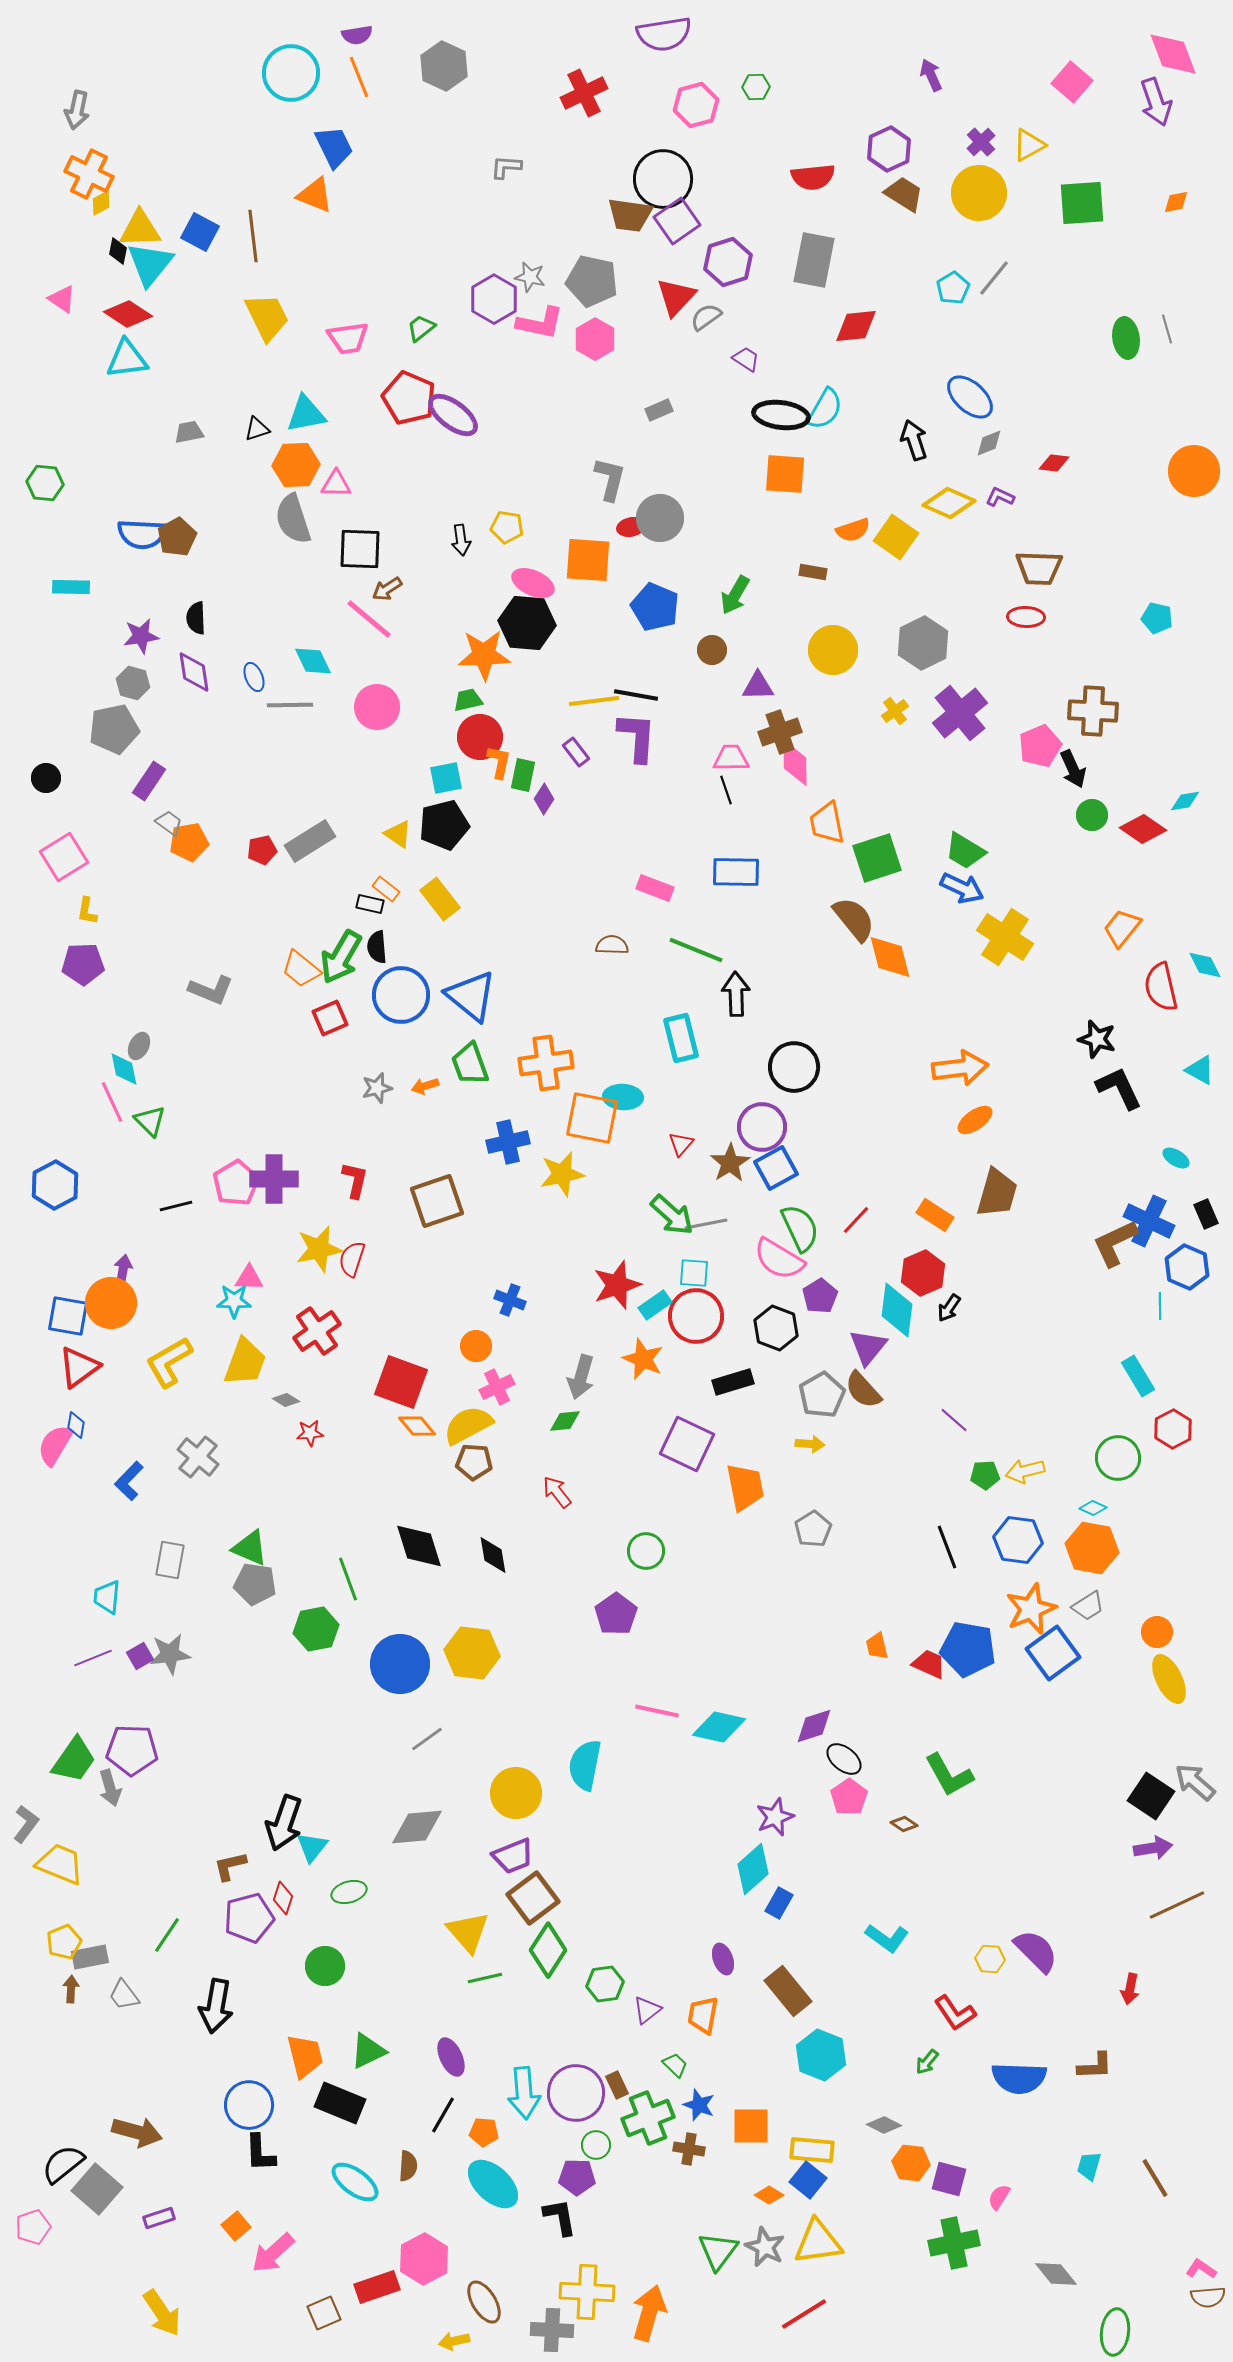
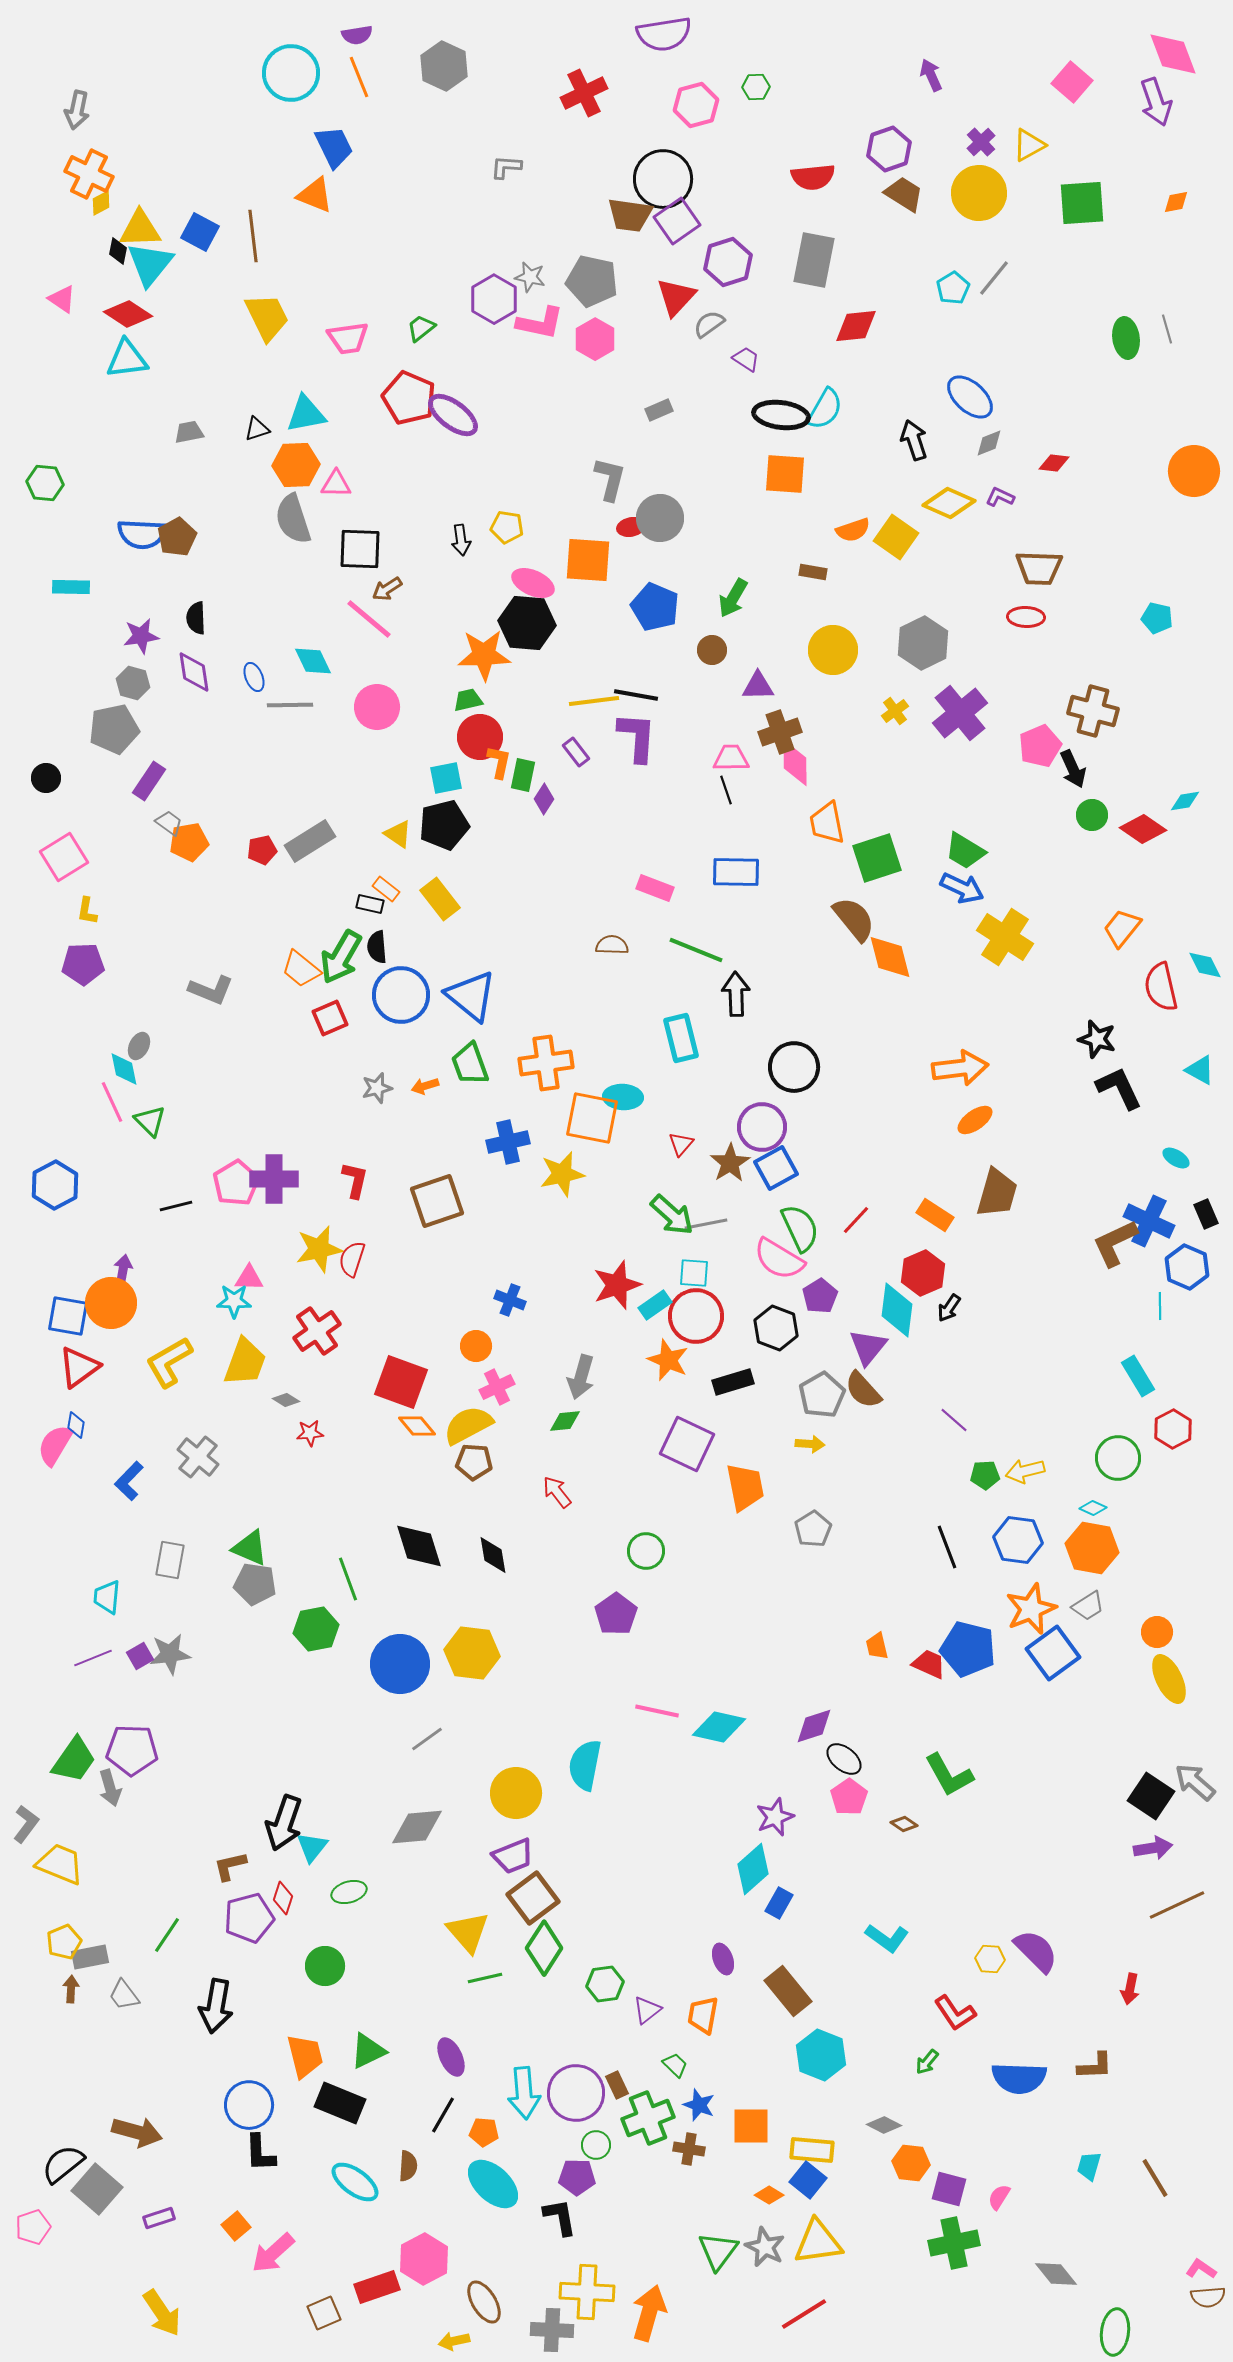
purple hexagon at (889, 149): rotated 6 degrees clockwise
gray semicircle at (706, 317): moved 3 px right, 7 px down
green arrow at (735, 595): moved 2 px left, 3 px down
brown cross at (1093, 711): rotated 12 degrees clockwise
orange star at (643, 1359): moved 25 px right, 1 px down
blue pentagon at (968, 1649): rotated 4 degrees clockwise
green diamond at (548, 1950): moved 4 px left, 2 px up
purple square at (949, 2179): moved 10 px down
